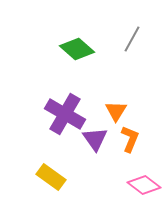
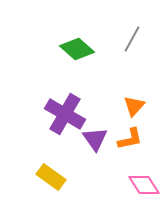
orange triangle: moved 18 px right, 5 px up; rotated 10 degrees clockwise
orange L-shape: rotated 56 degrees clockwise
pink diamond: rotated 20 degrees clockwise
